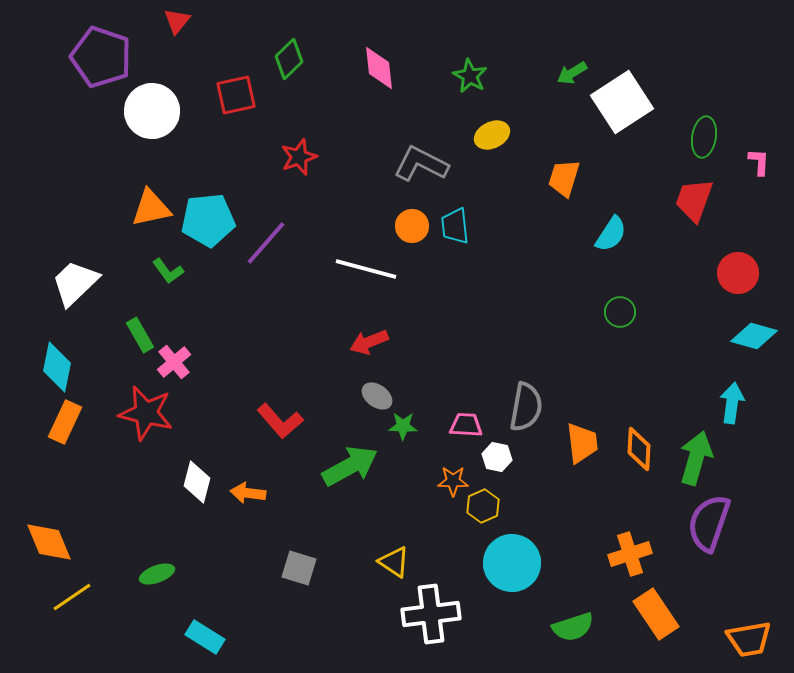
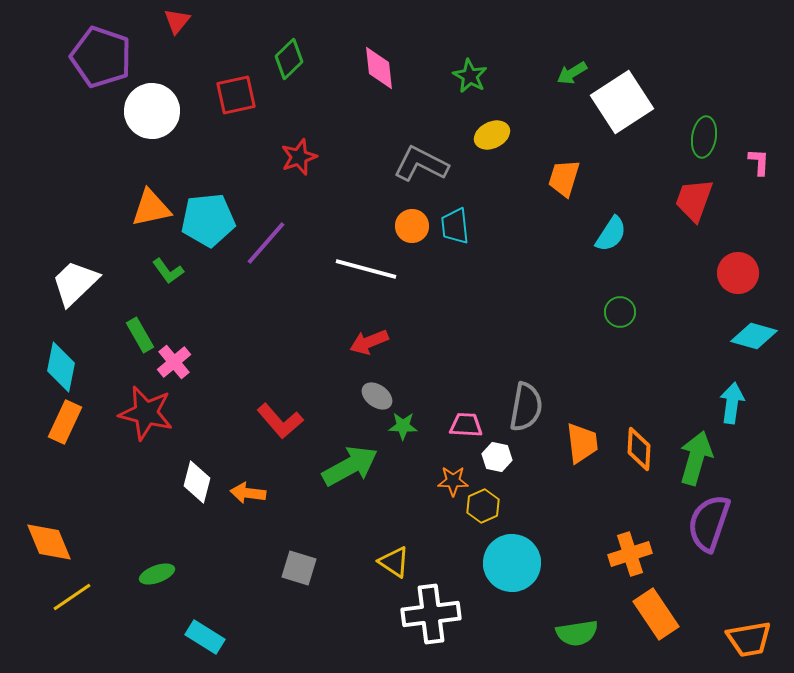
cyan diamond at (57, 367): moved 4 px right
green semicircle at (573, 627): moved 4 px right, 6 px down; rotated 9 degrees clockwise
